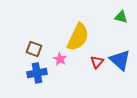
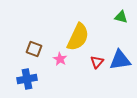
blue triangle: rotated 50 degrees counterclockwise
blue cross: moved 10 px left, 6 px down
